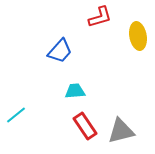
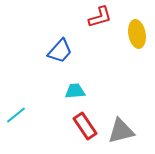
yellow ellipse: moved 1 px left, 2 px up
